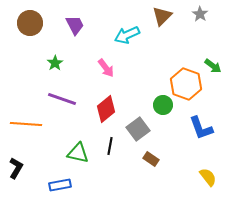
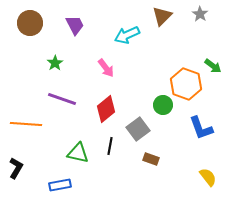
brown rectangle: rotated 14 degrees counterclockwise
